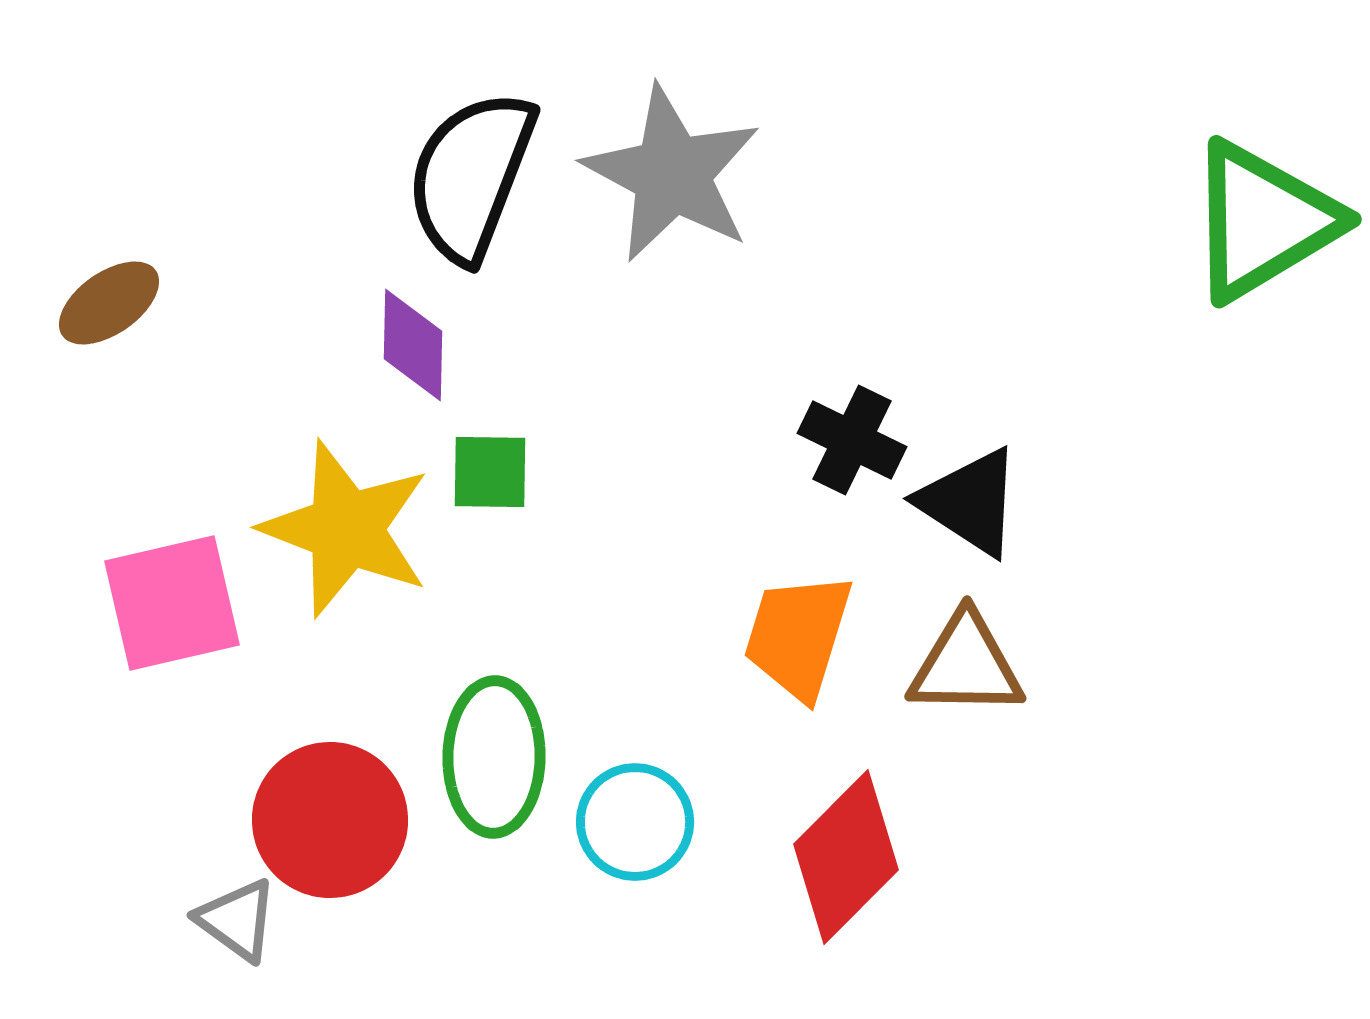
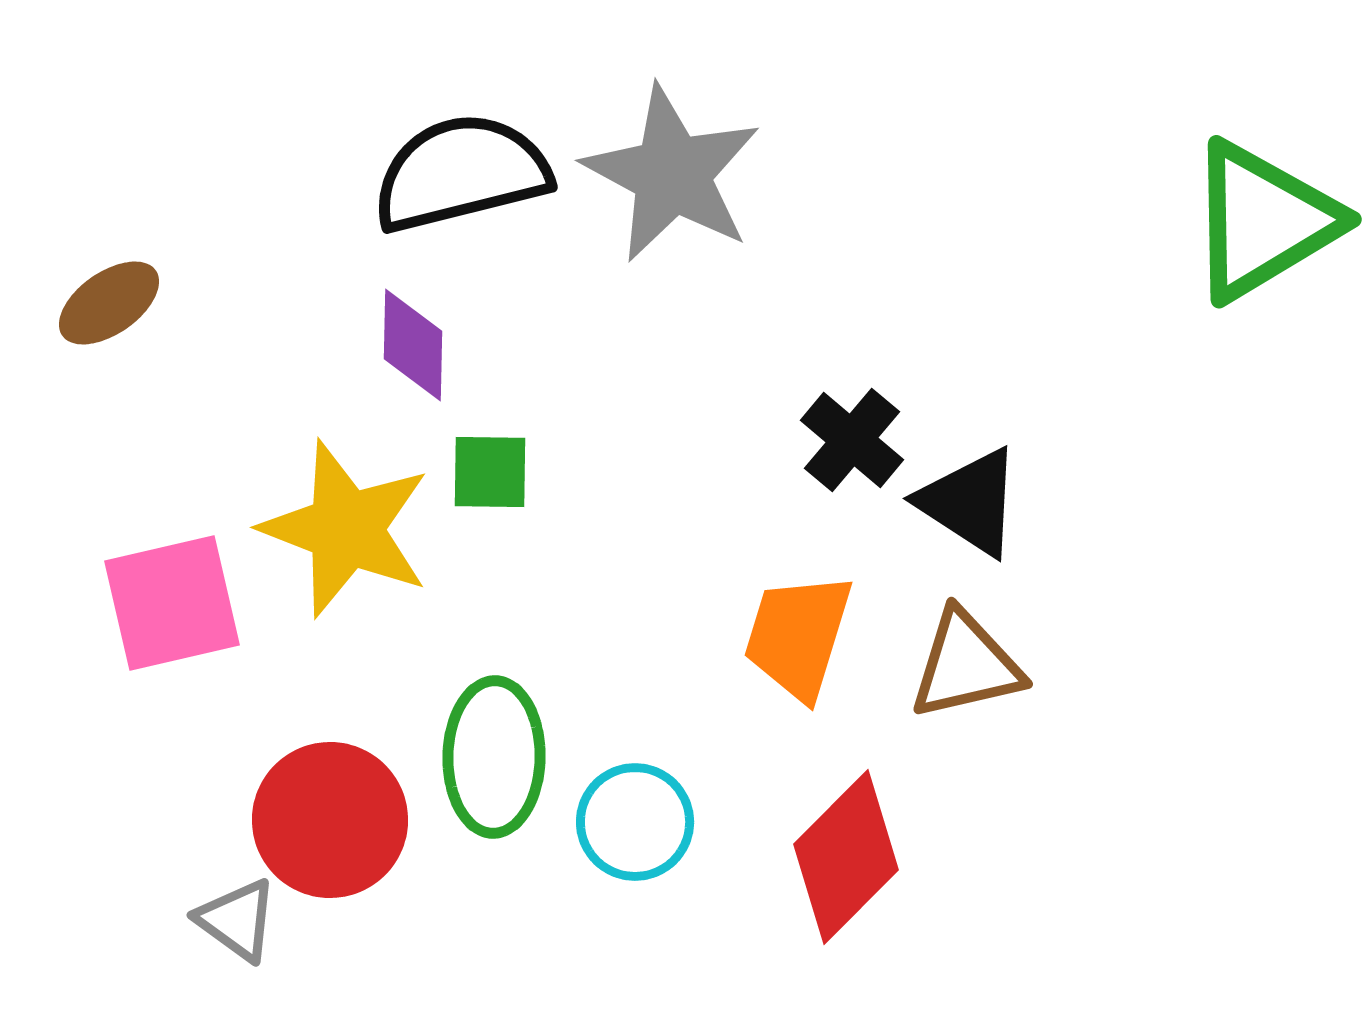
black semicircle: moved 10 px left, 3 px up; rotated 55 degrees clockwise
black cross: rotated 14 degrees clockwise
brown triangle: rotated 14 degrees counterclockwise
